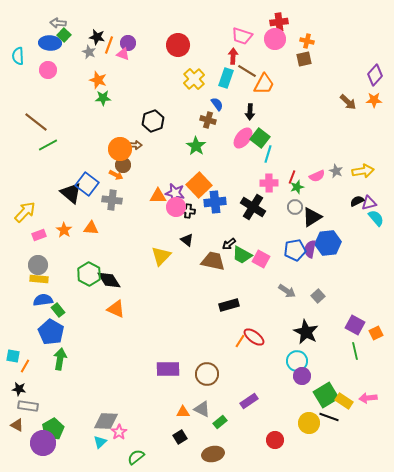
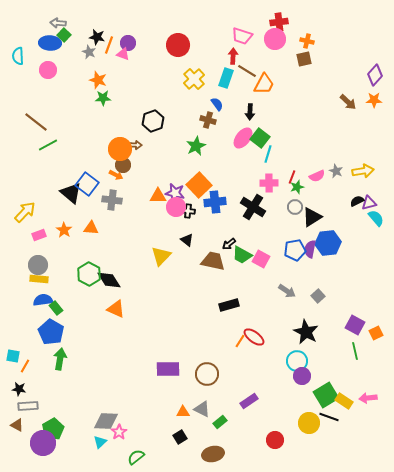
green star at (196, 146): rotated 12 degrees clockwise
green rectangle at (58, 310): moved 2 px left, 2 px up
gray rectangle at (28, 406): rotated 12 degrees counterclockwise
